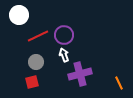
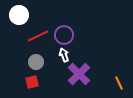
purple cross: moved 1 px left; rotated 30 degrees counterclockwise
